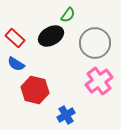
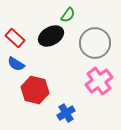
blue cross: moved 2 px up
